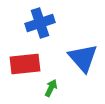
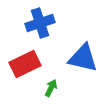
blue triangle: rotated 36 degrees counterclockwise
red rectangle: rotated 20 degrees counterclockwise
